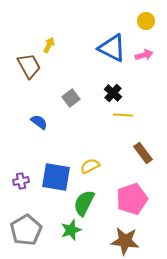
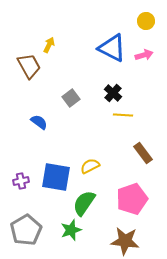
green semicircle: rotated 8 degrees clockwise
